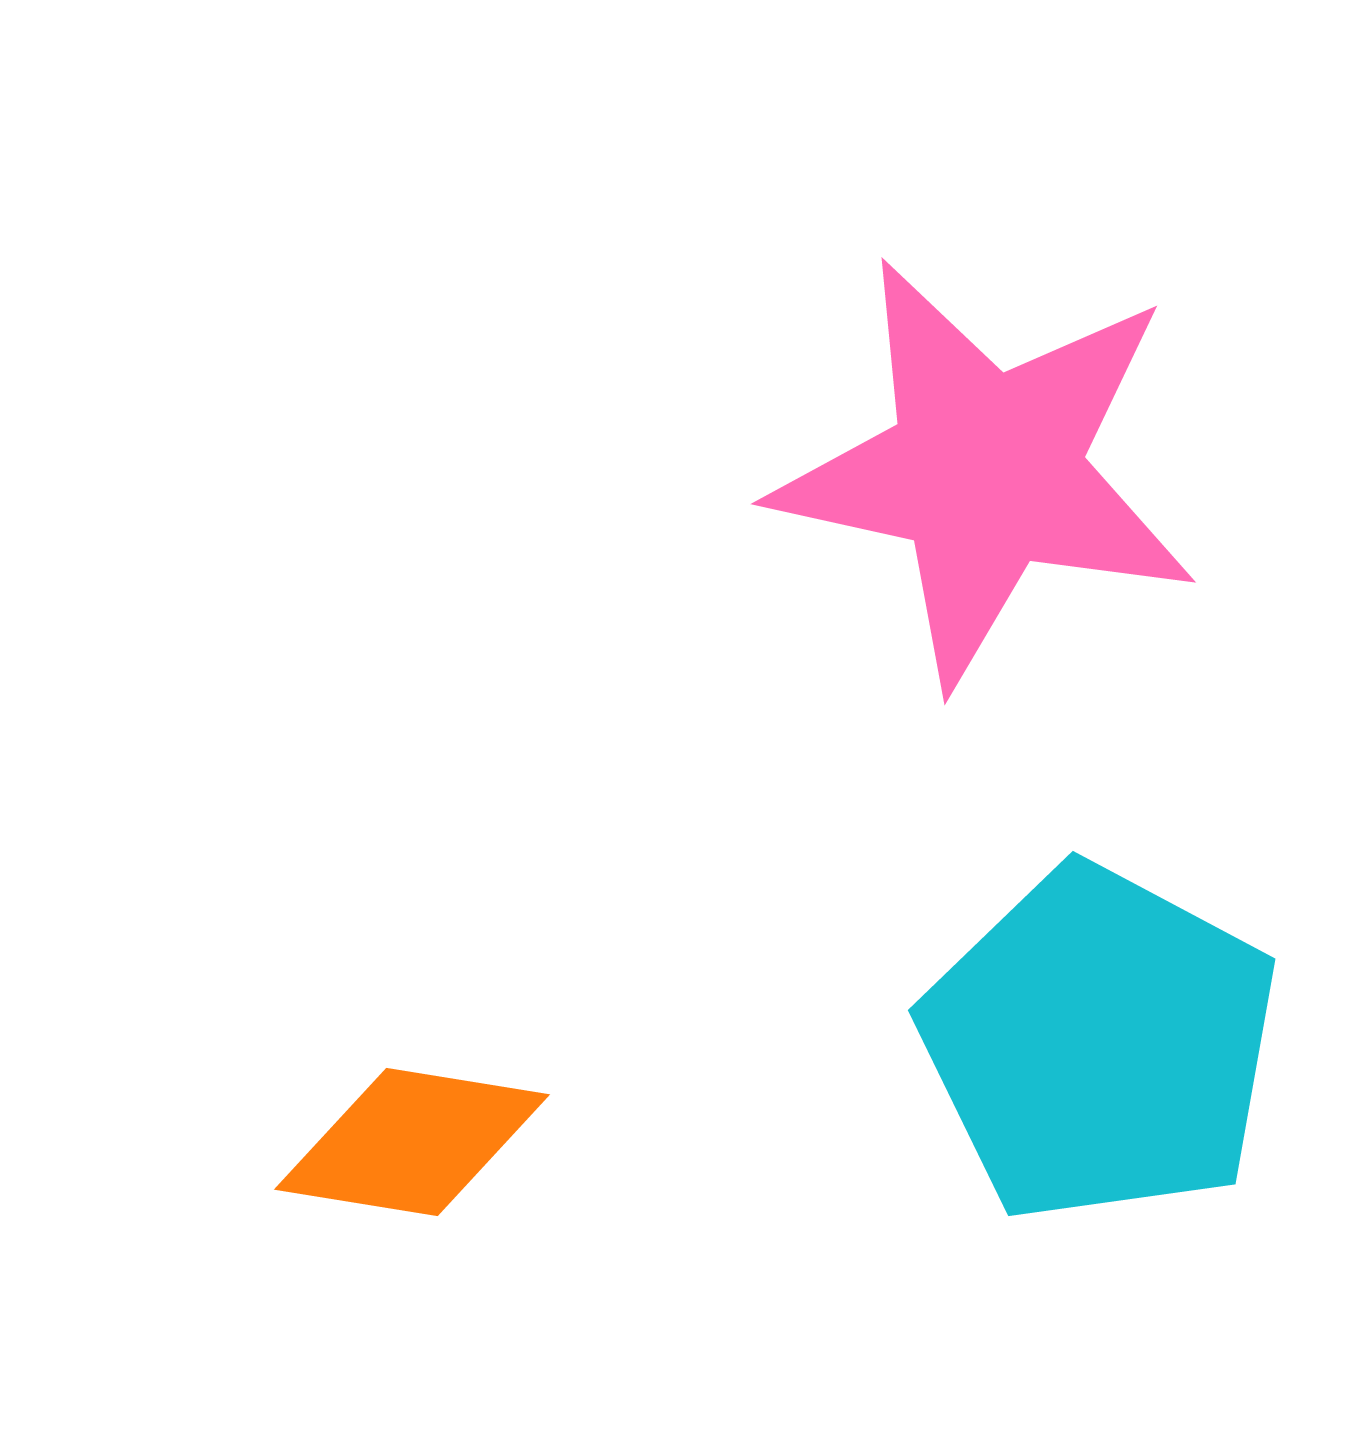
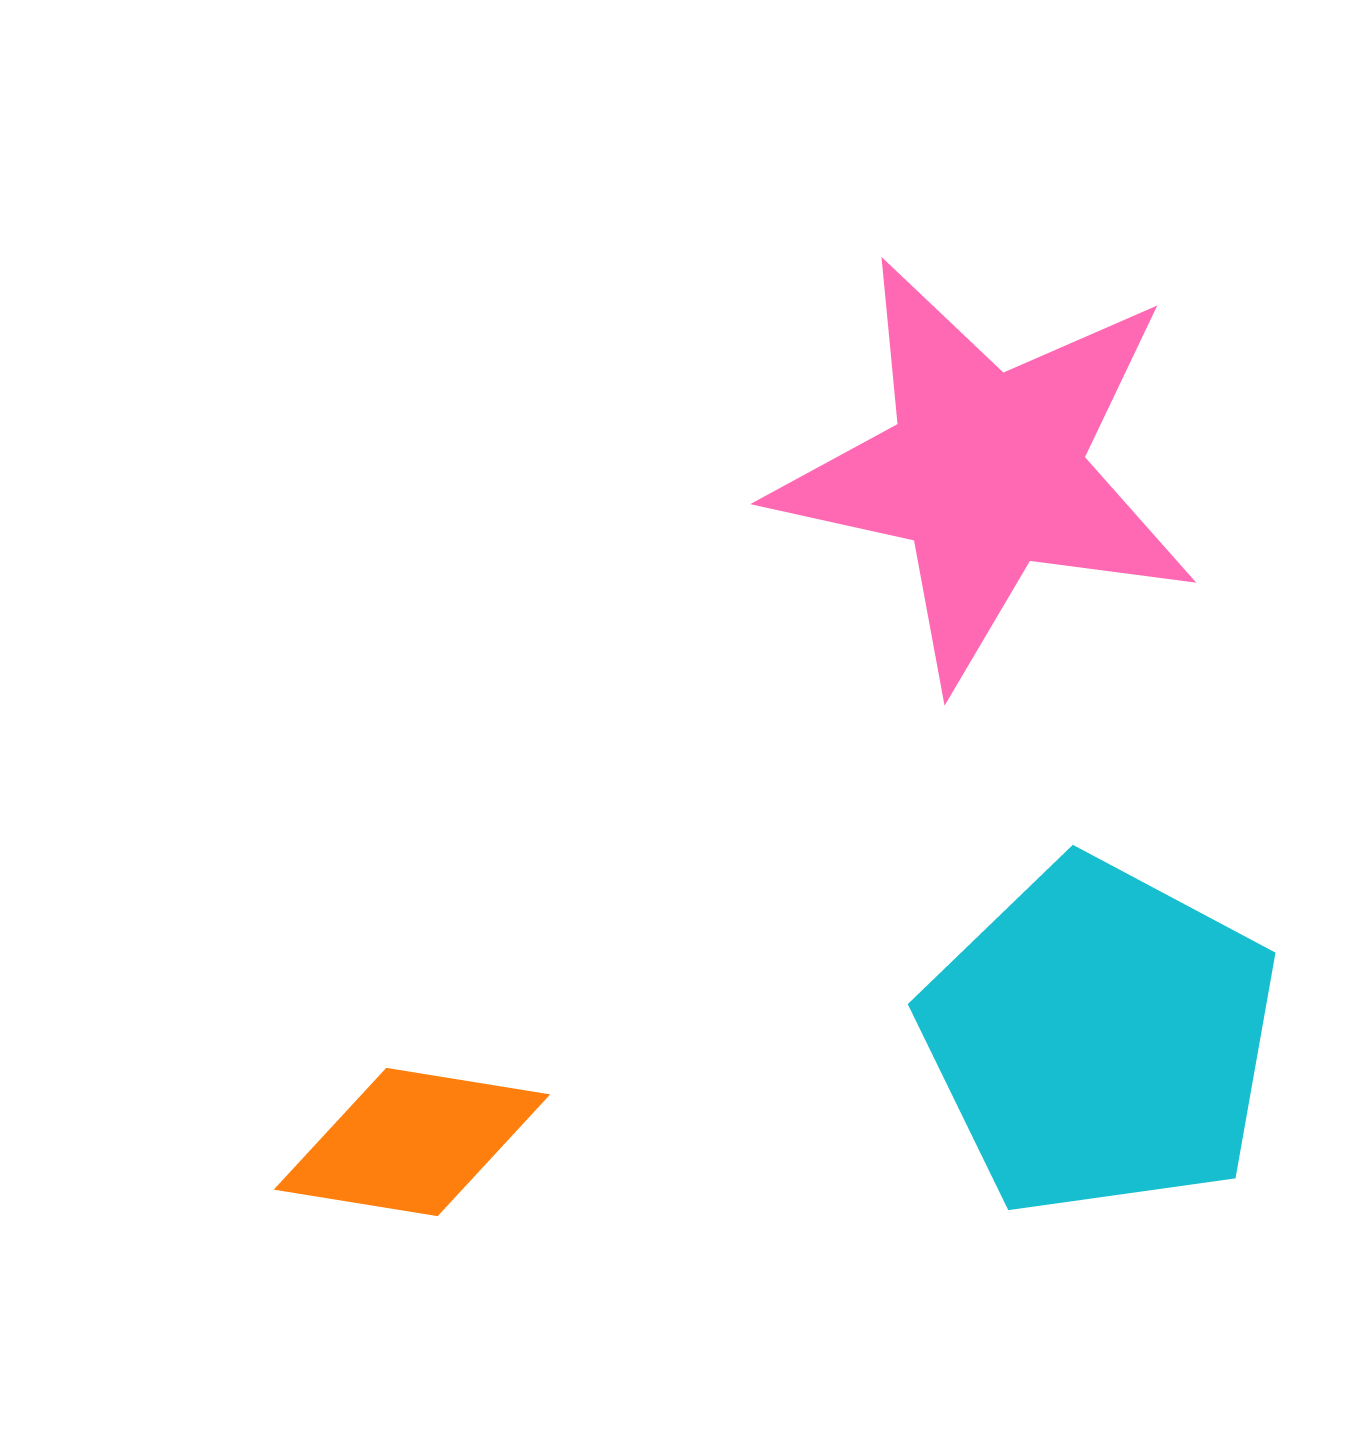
cyan pentagon: moved 6 px up
